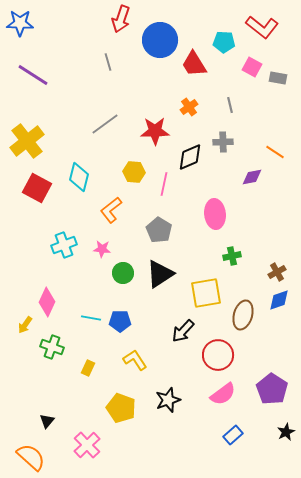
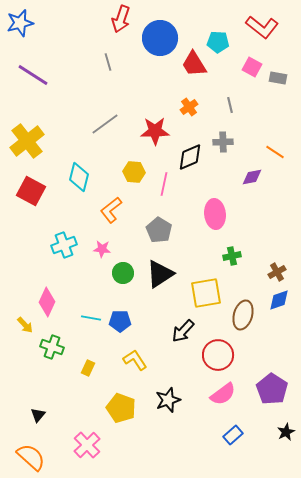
blue star at (20, 23): rotated 16 degrees counterclockwise
blue circle at (160, 40): moved 2 px up
cyan pentagon at (224, 42): moved 6 px left
red square at (37, 188): moved 6 px left, 3 px down
yellow arrow at (25, 325): rotated 78 degrees counterclockwise
black triangle at (47, 421): moved 9 px left, 6 px up
